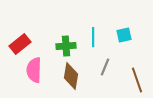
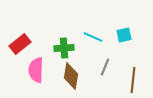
cyan line: rotated 66 degrees counterclockwise
green cross: moved 2 px left, 2 px down
pink semicircle: moved 2 px right
brown line: moved 4 px left; rotated 25 degrees clockwise
